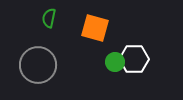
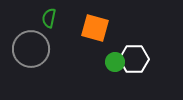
gray circle: moved 7 px left, 16 px up
